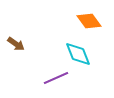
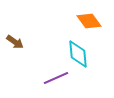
brown arrow: moved 1 px left, 2 px up
cyan diamond: rotated 16 degrees clockwise
